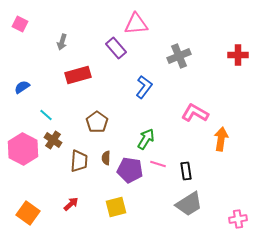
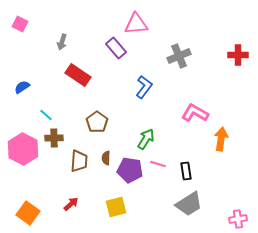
red rectangle: rotated 50 degrees clockwise
brown cross: moved 1 px right, 2 px up; rotated 36 degrees counterclockwise
